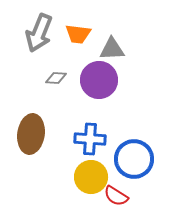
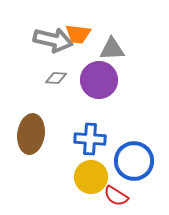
gray arrow: moved 14 px right, 7 px down; rotated 99 degrees counterclockwise
blue circle: moved 2 px down
